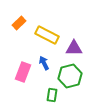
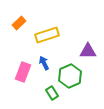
yellow rectangle: rotated 45 degrees counterclockwise
purple triangle: moved 14 px right, 3 px down
green hexagon: rotated 10 degrees counterclockwise
green rectangle: moved 2 px up; rotated 40 degrees counterclockwise
